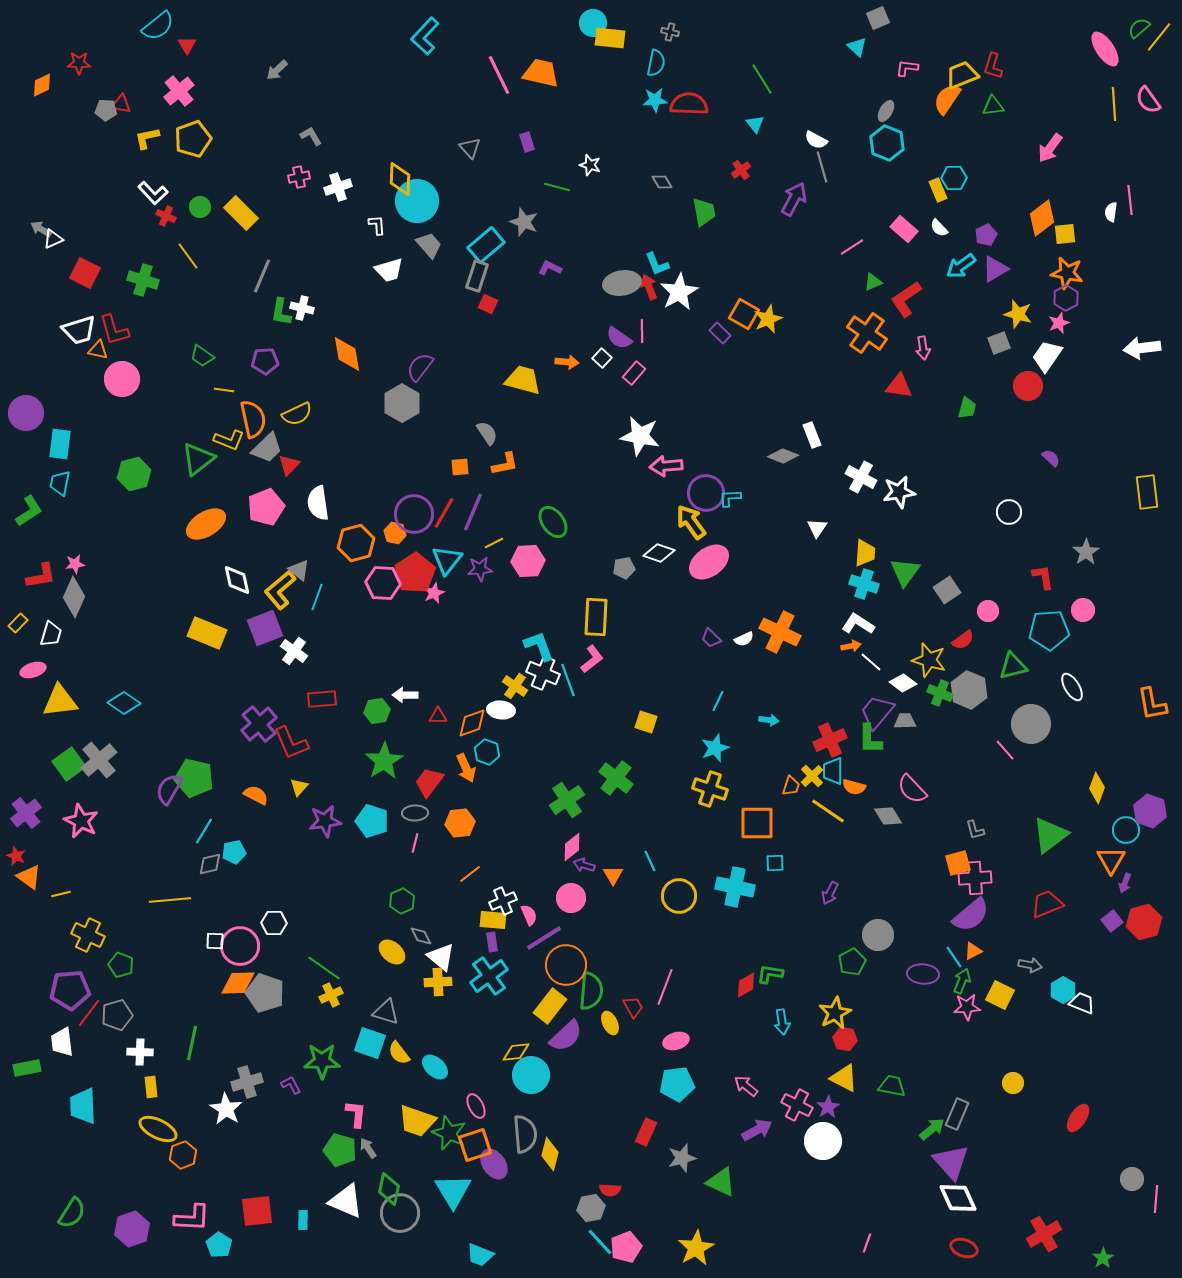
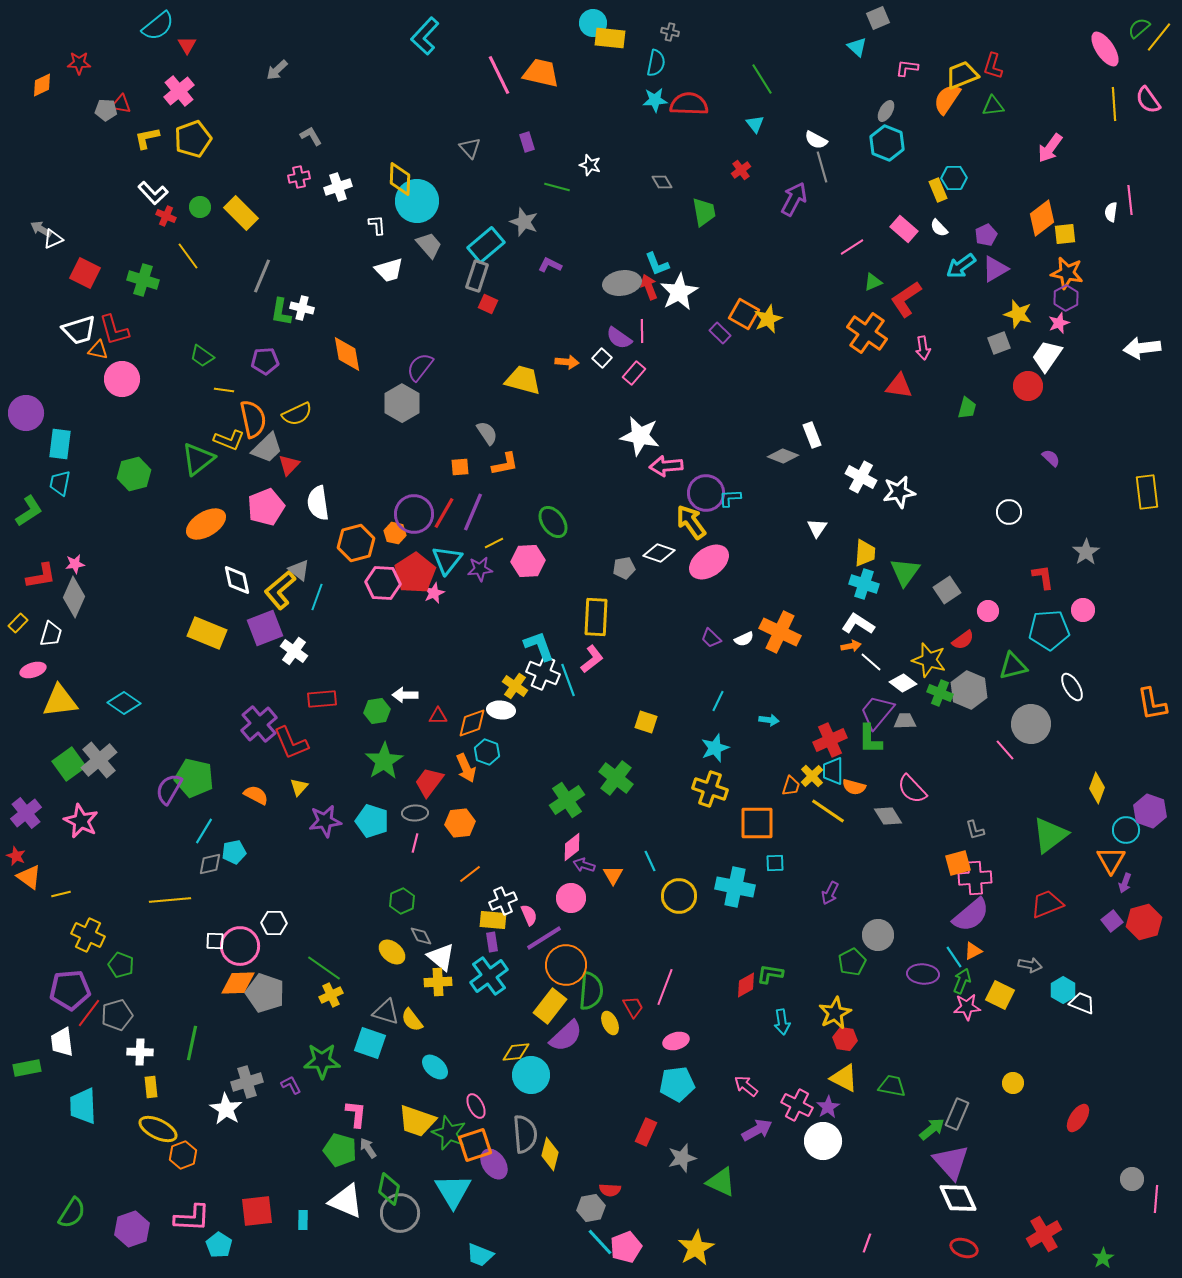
purple L-shape at (550, 268): moved 3 px up
yellow semicircle at (399, 1053): moved 13 px right, 33 px up
